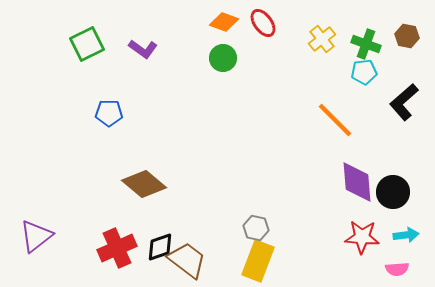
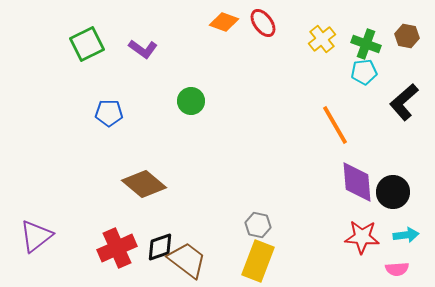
green circle: moved 32 px left, 43 px down
orange line: moved 5 px down; rotated 15 degrees clockwise
gray hexagon: moved 2 px right, 3 px up
